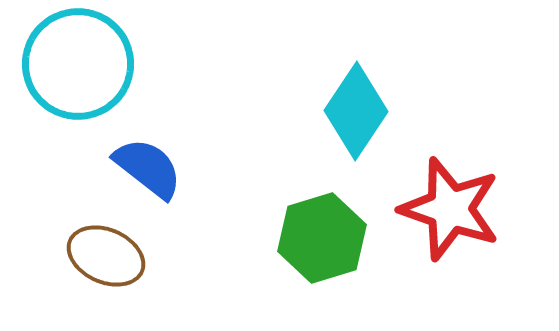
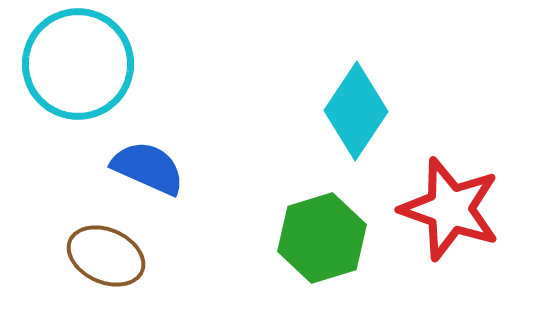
blue semicircle: rotated 14 degrees counterclockwise
